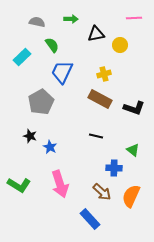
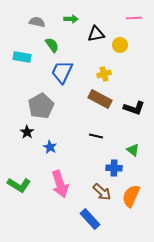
cyan rectangle: rotated 54 degrees clockwise
gray pentagon: moved 4 px down
black star: moved 3 px left, 4 px up; rotated 16 degrees clockwise
